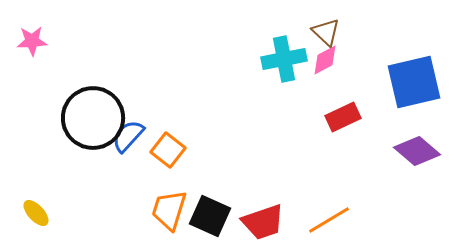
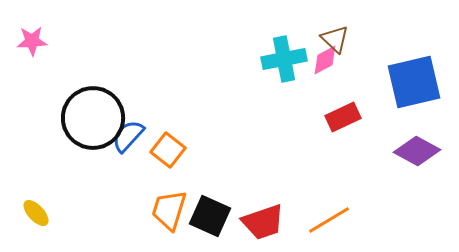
brown triangle: moved 9 px right, 7 px down
purple diamond: rotated 12 degrees counterclockwise
